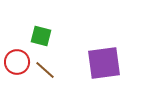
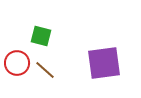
red circle: moved 1 px down
